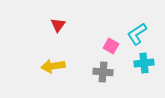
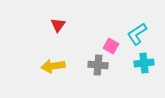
gray cross: moved 5 px left, 7 px up
